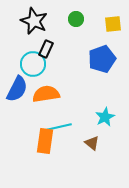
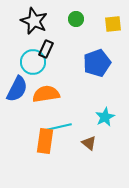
blue pentagon: moved 5 px left, 4 px down
cyan circle: moved 2 px up
brown triangle: moved 3 px left
